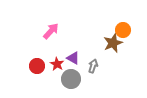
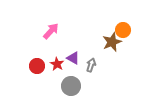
brown star: moved 1 px left, 1 px up
gray arrow: moved 2 px left, 1 px up
gray circle: moved 7 px down
